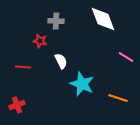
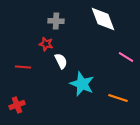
red star: moved 6 px right, 3 px down
